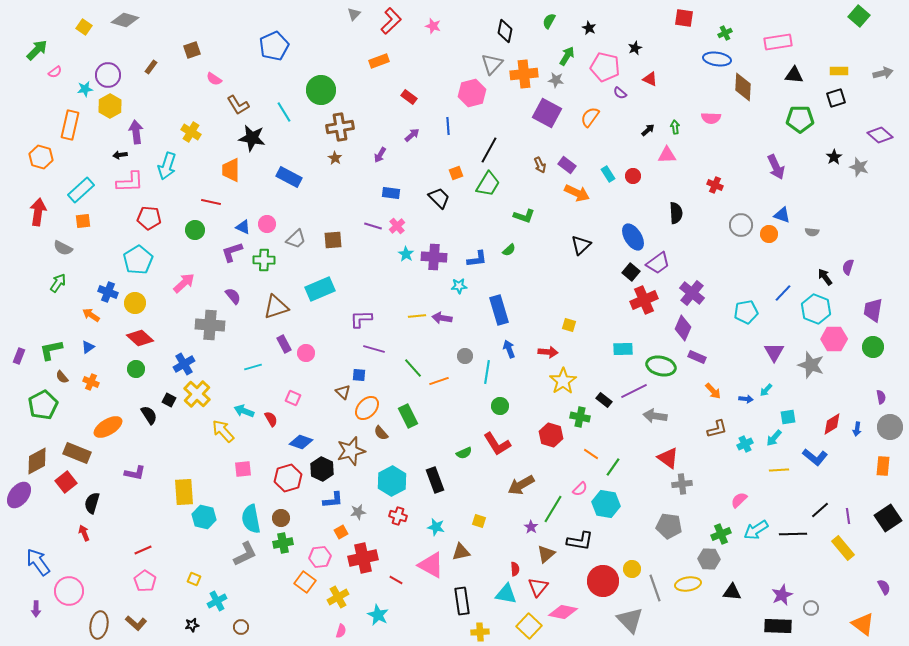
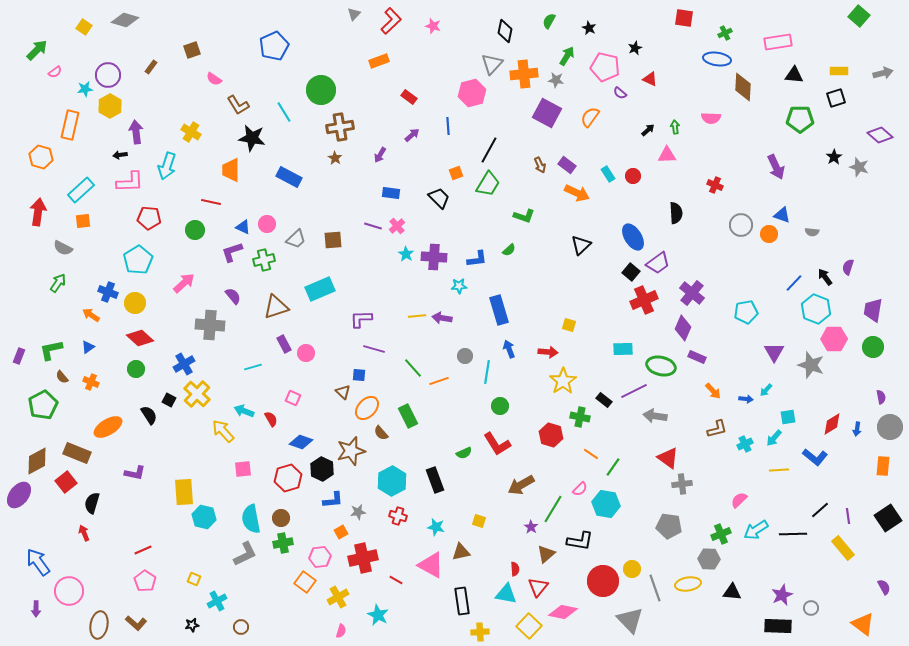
green cross at (264, 260): rotated 15 degrees counterclockwise
blue line at (783, 293): moved 11 px right, 10 px up
